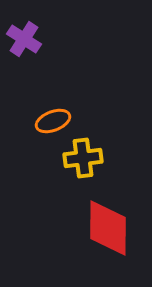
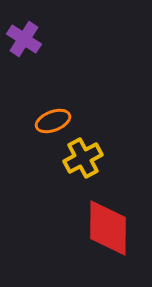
yellow cross: rotated 21 degrees counterclockwise
